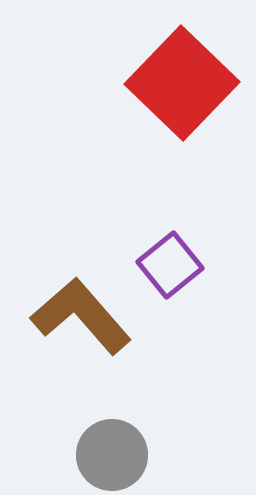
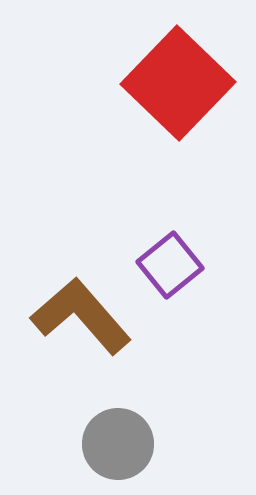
red square: moved 4 px left
gray circle: moved 6 px right, 11 px up
